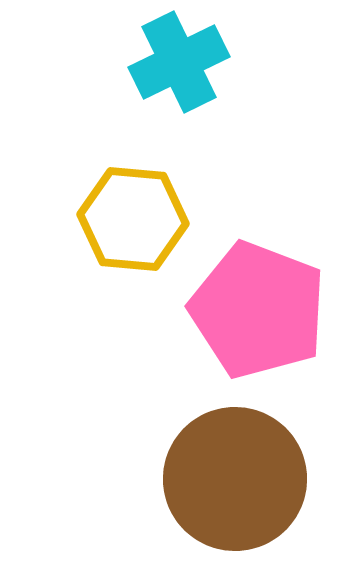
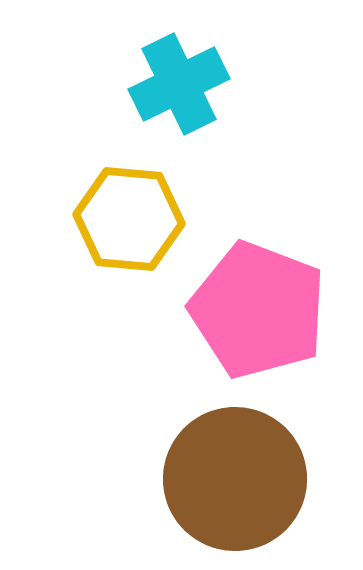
cyan cross: moved 22 px down
yellow hexagon: moved 4 px left
